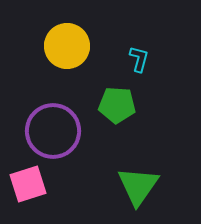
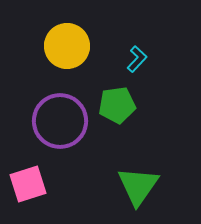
cyan L-shape: moved 2 px left; rotated 28 degrees clockwise
green pentagon: rotated 12 degrees counterclockwise
purple circle: moved 7 px right, 10 px up
